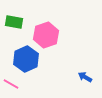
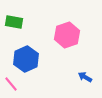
pink hexagon: moved 21 px right
pink line: rotated 21 degrees clockwise
